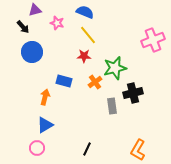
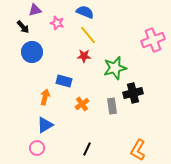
orange cross: moved 13 px left, 22 px down
